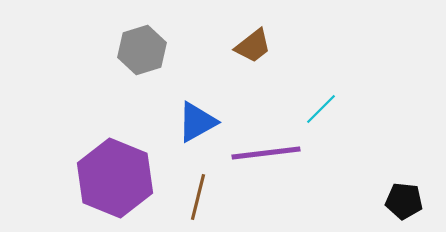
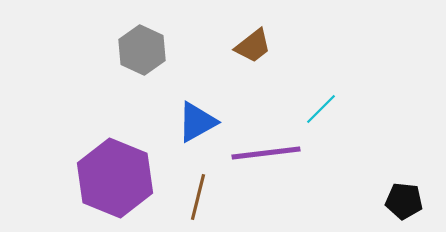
gray hexagon: rotated 18 degrees counterclockwise
